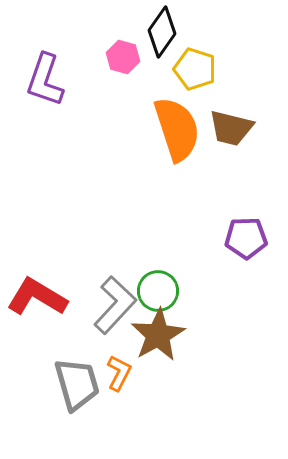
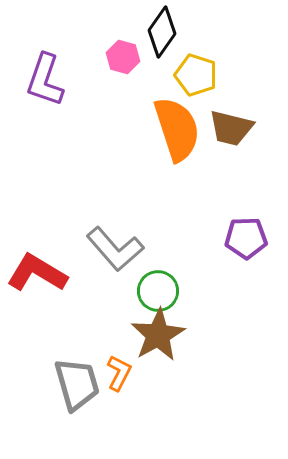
yellow pentagon: moved 1 px right, 6 px down
red L-shape: moved 24 px up
gray L-shape: moved 56 px up; rotated 96 degrees clockwise
